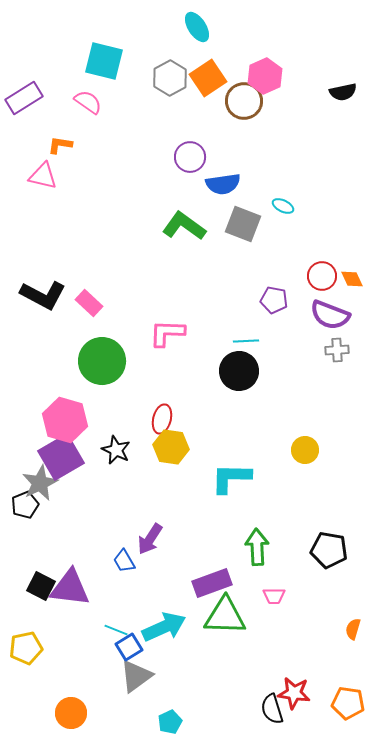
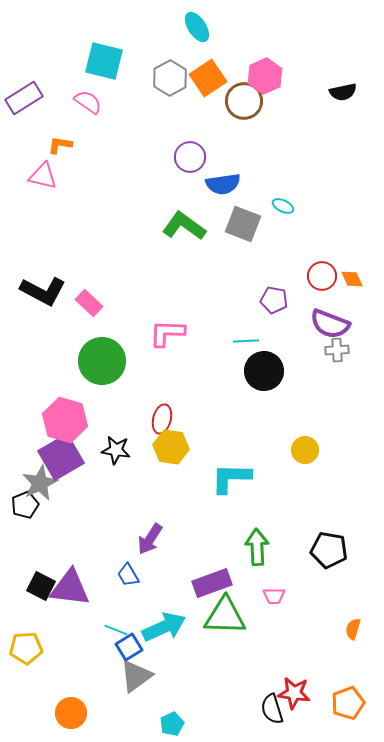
black L-shape at (43, 295): moved 4 px up
purple semicircle at (330, 315): moved 9 px down
black circle at (239, 371): moved 25 px right
black star at (116, 450): rotated 16 degrees counterclockwise
blue trapezoid at (124, 561): moved 4 px right, 14 px down
yellow pentagon at (26, 648): rotated 8 degrees clockwise
orange pentagon at (348, 703): rotated 28 degrees counterclockwise
cyan pentagon at (170, 722): moved 2 px right, 2 px down
